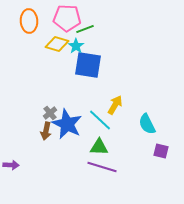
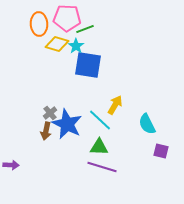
orange ellipse: moved 10 px right, 3 px down
